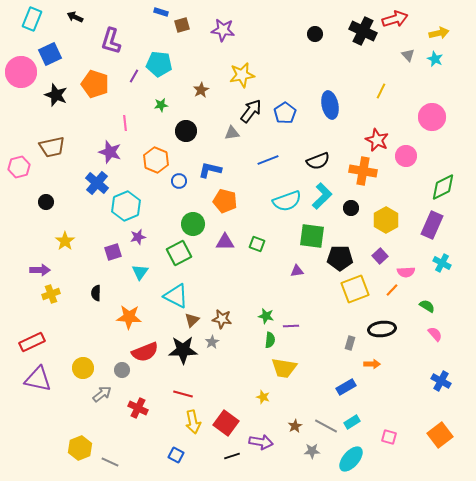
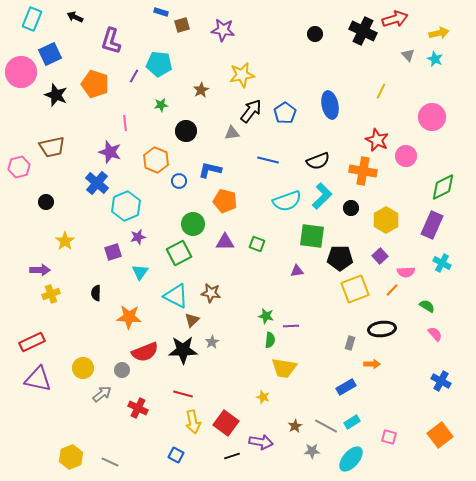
blue line at (268, 160): rotated 35 degrees clockwise
brown star at (222, 319): moved 11 px left, 26 px up
yellow hexagon at (80, 448): moved 9 px left, 9 px down
